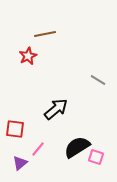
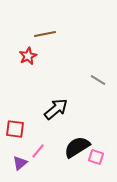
pink line: moved 2 px down
